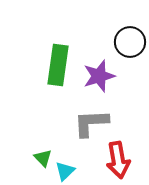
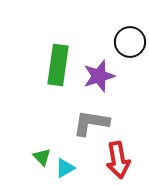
gray L-shape: rotated 12 degrees clockwise
green triangle: moved 1 px left, 1 px up
cyan triangle: moved 3 px up; rotated 15 degrees clockwise
